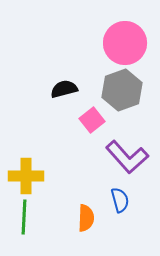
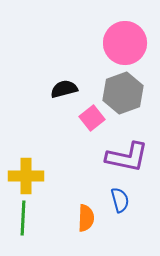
gray hexagon: moved 1 px right, 3 px down
pink square: moved 2 px up
purple L-shape: rotated 36 degrees counterclockwise
green line: moved 1 px left, 1 px down
